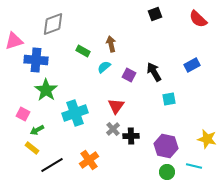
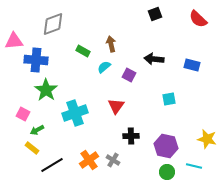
pink triangle: rotated 12 degrees clockwise
blue rectangle: rotated 42 degrees clockwise
black arrow: moved 13 px up; rotated 54 degrees counterclockwise
gray cross: moved 31 px down; rotated 16 degrees counterclockwise
